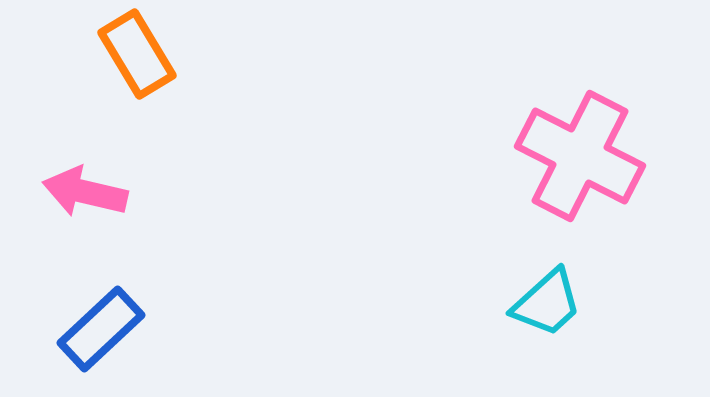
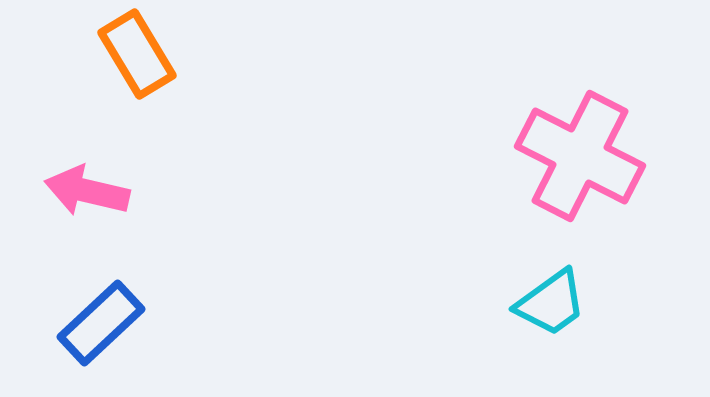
pink arrow: moved 2 px right, 1 px up
cyan trapezoid: moved 4 px right; rotated 6 degrees clockwise
blue rectangle: moved 6 px up
